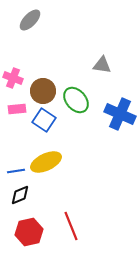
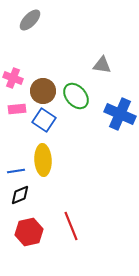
green ellipse: moved 4 px up
yellow ellipse: moved 3 px left, 2 px up; rotated 68 degrees counterclockwise
